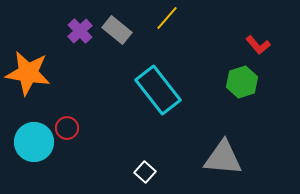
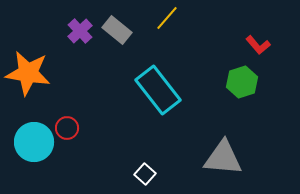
white square: moved 2 px down
